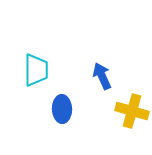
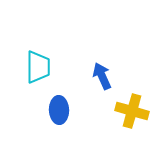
cyan trapezoid: moved 2 px right, 3 px up
blue ellipse: moved 3 px left, 1 px down
